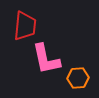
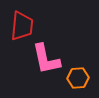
red trapezoid: moved 3 px left
